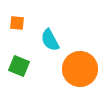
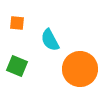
green square: moved 2 px left
